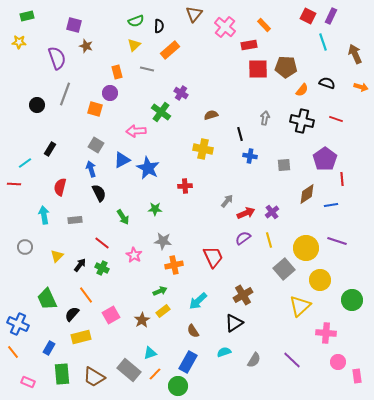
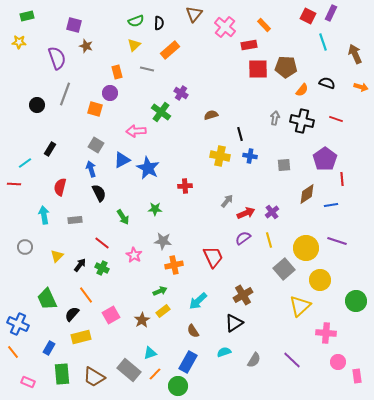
purple rectangle at (331, 16): moved 3 px up
black semicircle at (159, 26): moved 3 px up
gray arrow at (265, 118): moved 10 px right
yellow cross at (203, 149): moved 17 px right, 7 px down
green circle at (352, 300): moved 4 px right, 1 px down
